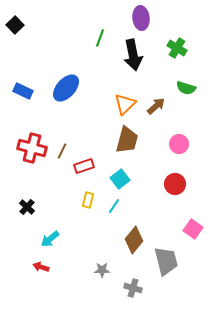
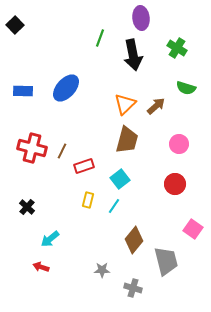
blue rectangle: rotated 24 degrees counterclockwise
